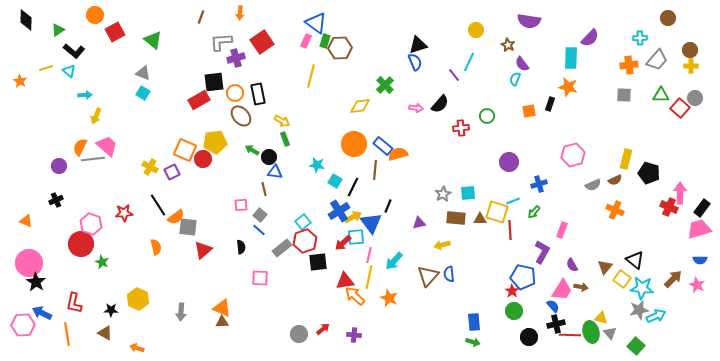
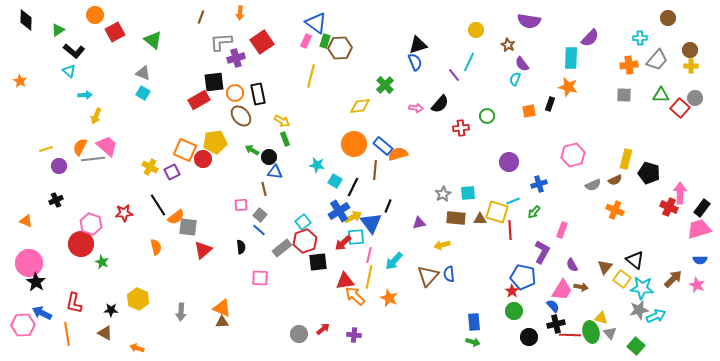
yellow line at (46, 68): moved 81 px down
